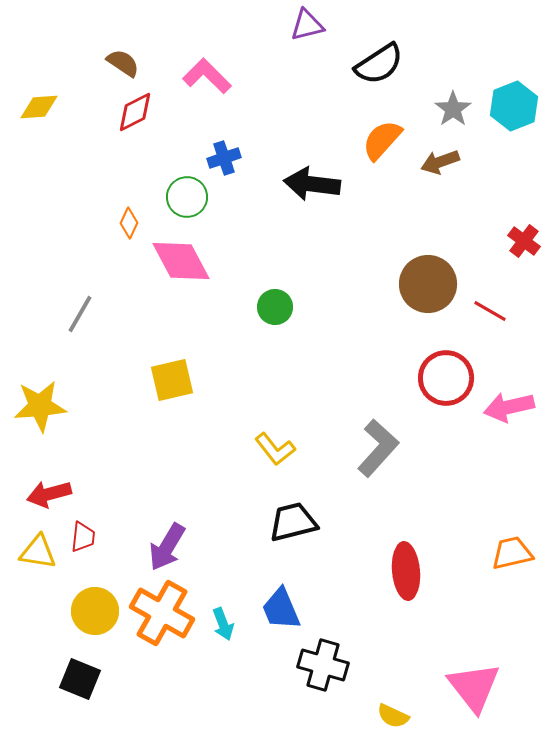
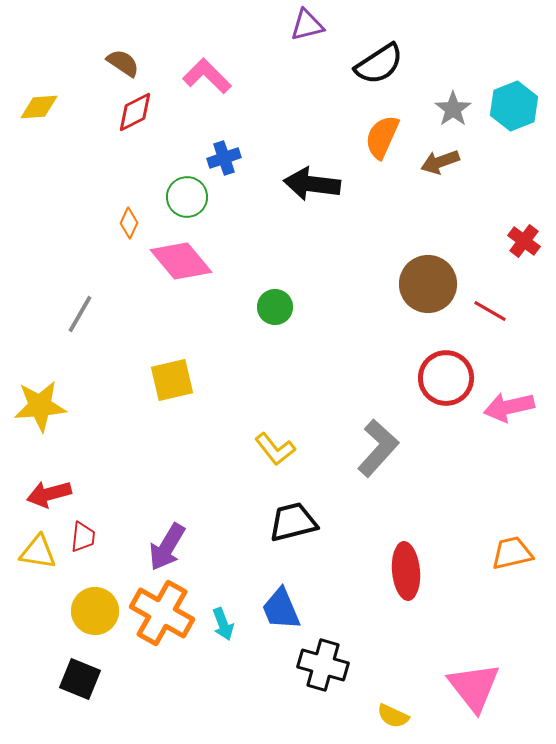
orange semicircle at (382, 140): moved 3 px up; rotated 18 degrees counterclockwise
pink diamond at (181, 261): rotated 12 degrees counterclockwise
